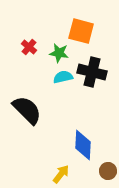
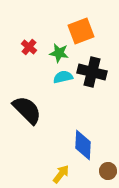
orange square: rotated 36 degrees counterclockwise
